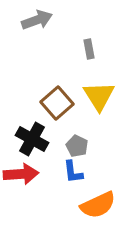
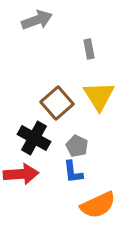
black cross: moved 2 px right, 1 px up
